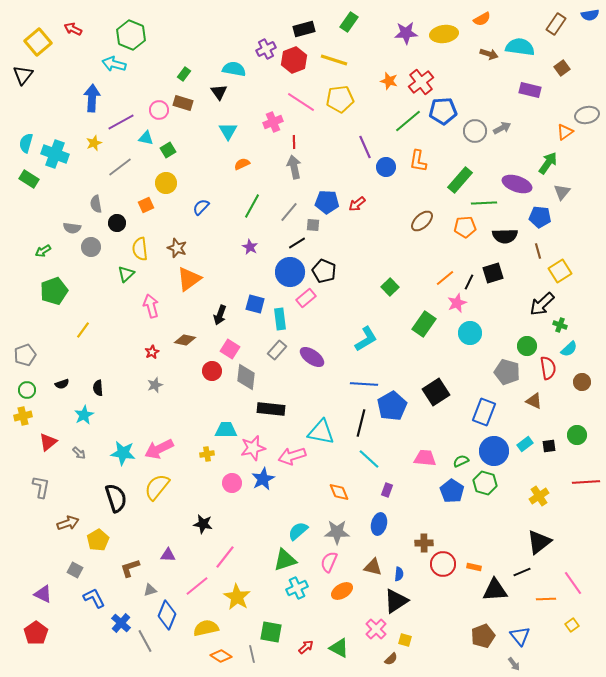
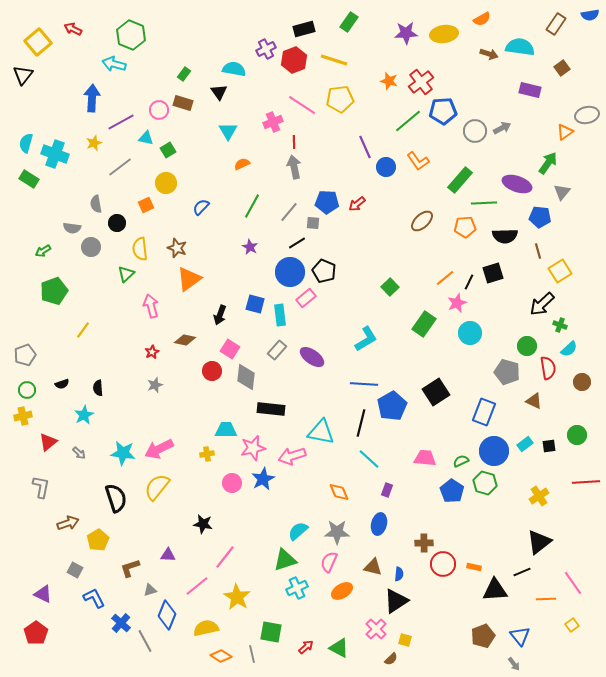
pink line at (301, 102): moved 1 px right, 3 px down
orange L-shape at (418, 161): rotated 45 degrees counterclockwise
gray square at (313, 225): moved 2 px up
cyan rectangle at (280, 319): moved 4 px up
